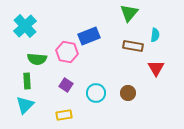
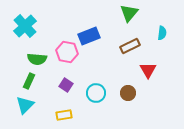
cyan semicircle: moved 7 px right, 2 px up
brown rectangle: moved 3 px left; rotated 36 degrees counterclockwise
red triangle: moved 8 px left, 2 px down
green rectangle: moved 2 px right; rotated 28 degrees clockwise
